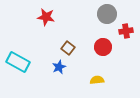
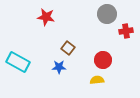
red circle: moved 13 px down
blue star: rotated 24 degrees clockwise
